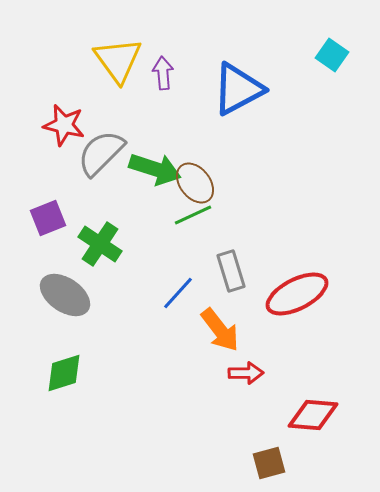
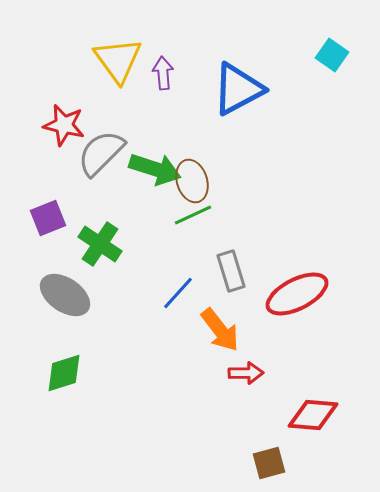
brown ellipse: moved 3 px left, 2 px up; rotated 21 degrees clockwise
